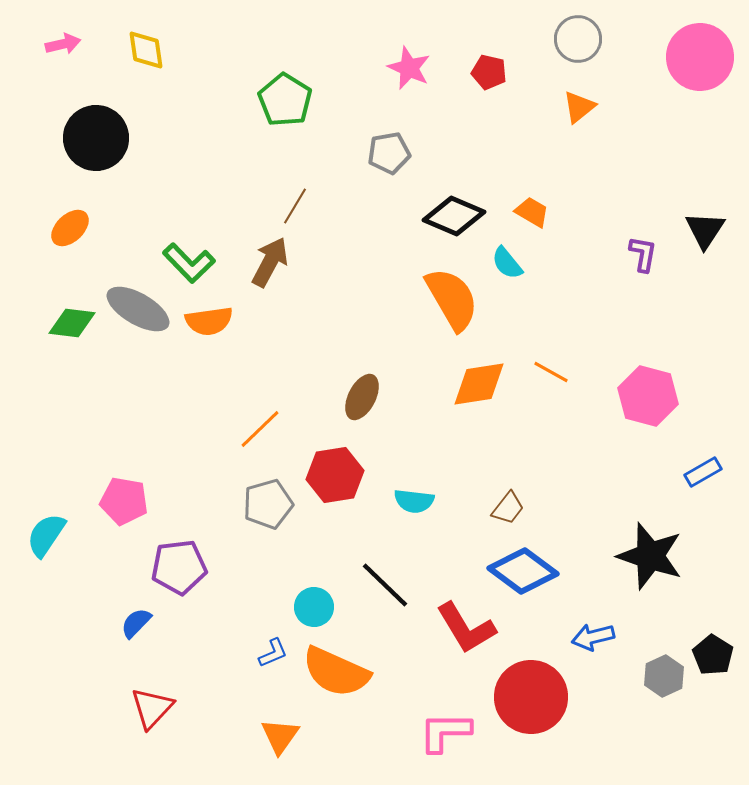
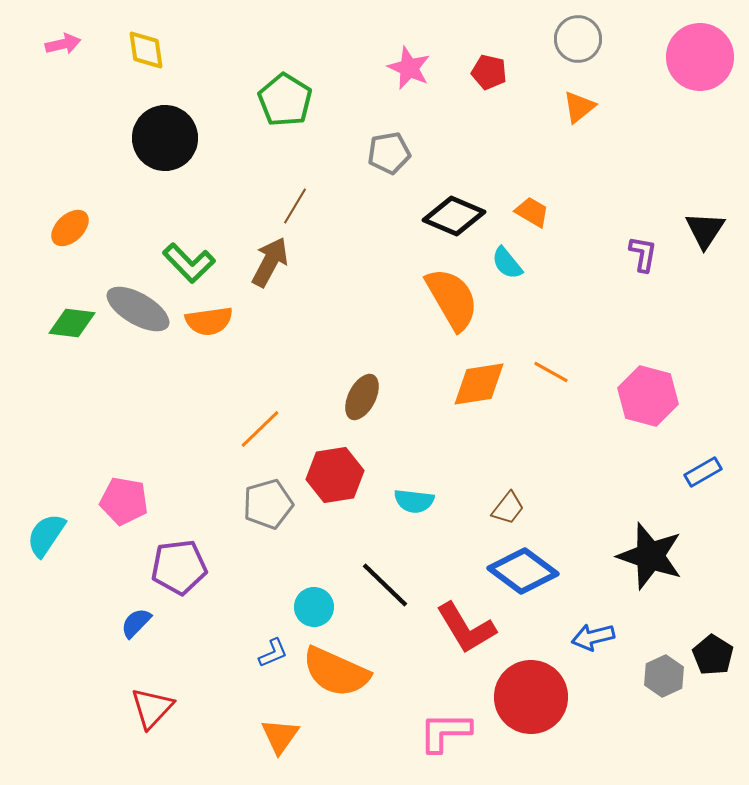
black circle at (96, 138): moved 69 px right
